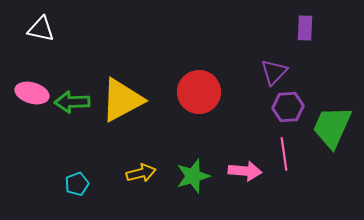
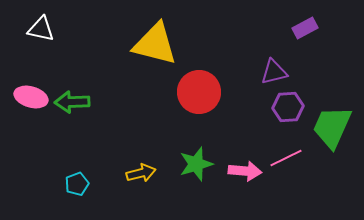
purple rectangle: rotated 60 degrees clockwise
purple triangle: rotated 32 degrees clockwise
pink ellipse: moved 1 px left, 4 px down
yellow triangle: moved 33 px right, 56 px up; rotated 42 degrees clockwise
pink line: moved 2 px right, 4 px down; rotated 72 degrees clockwise
green star: moved 3 px right, 12 px up
